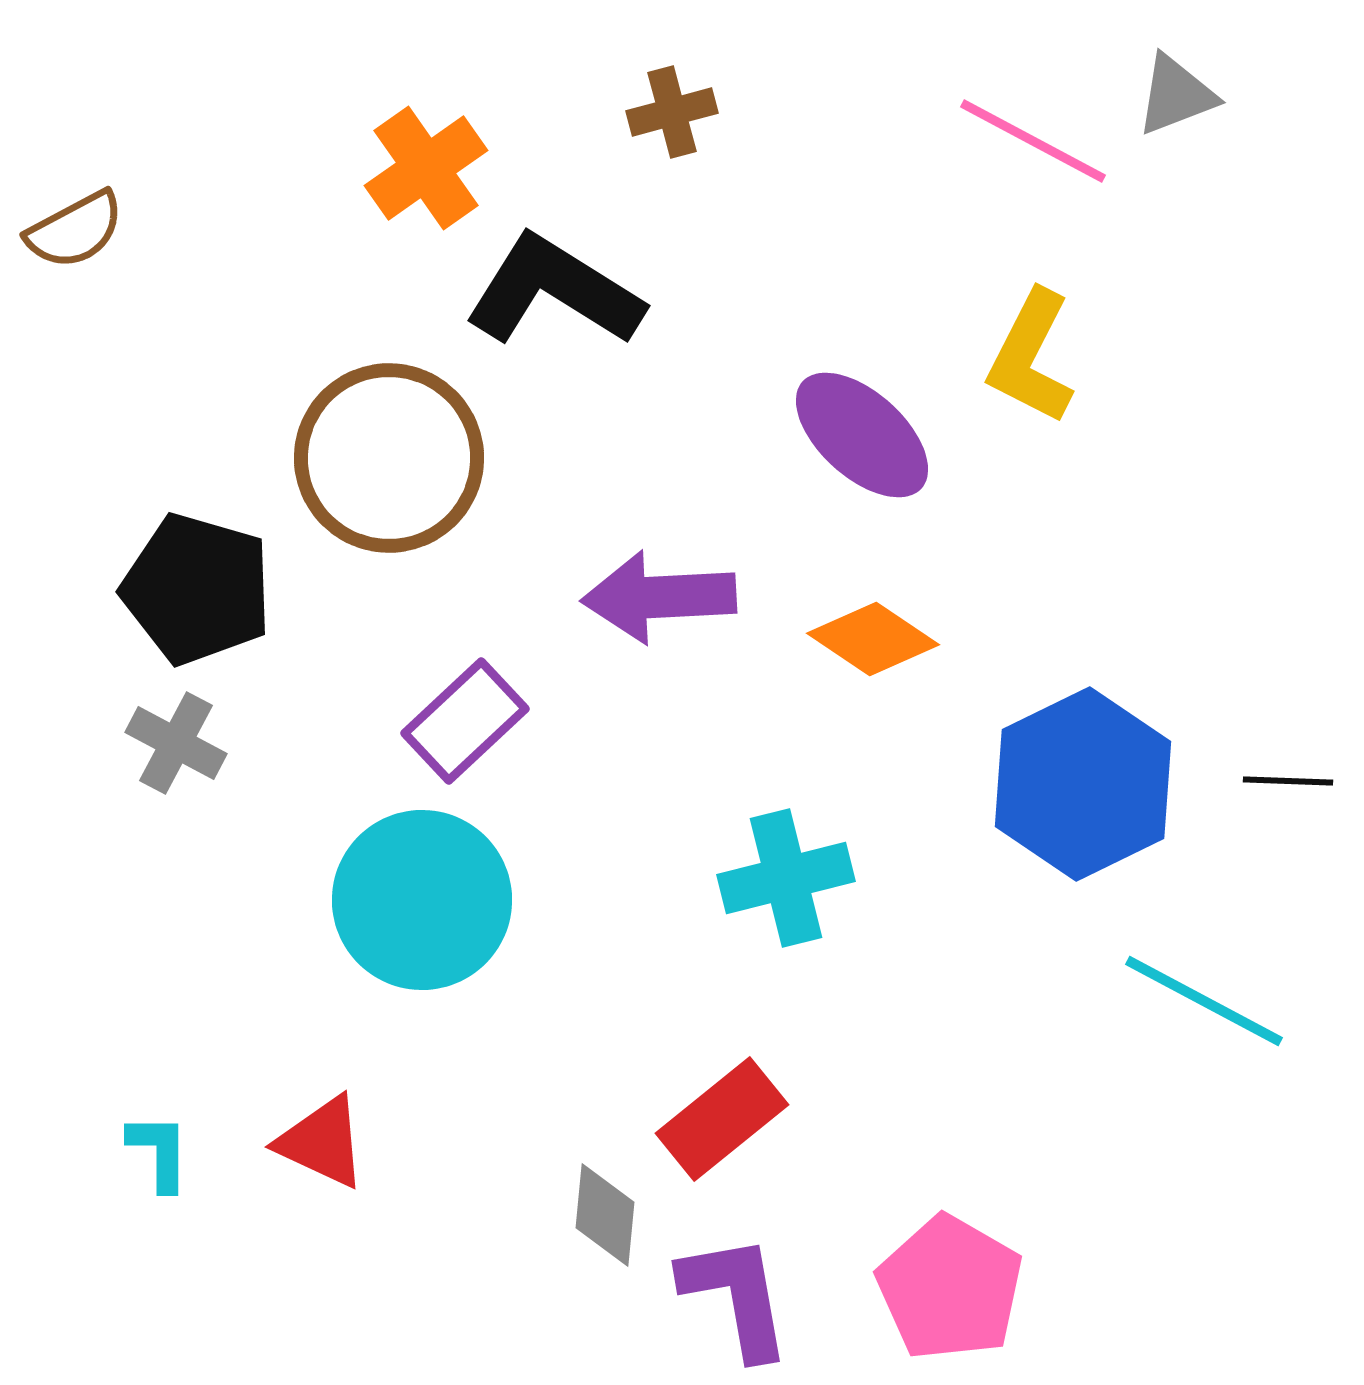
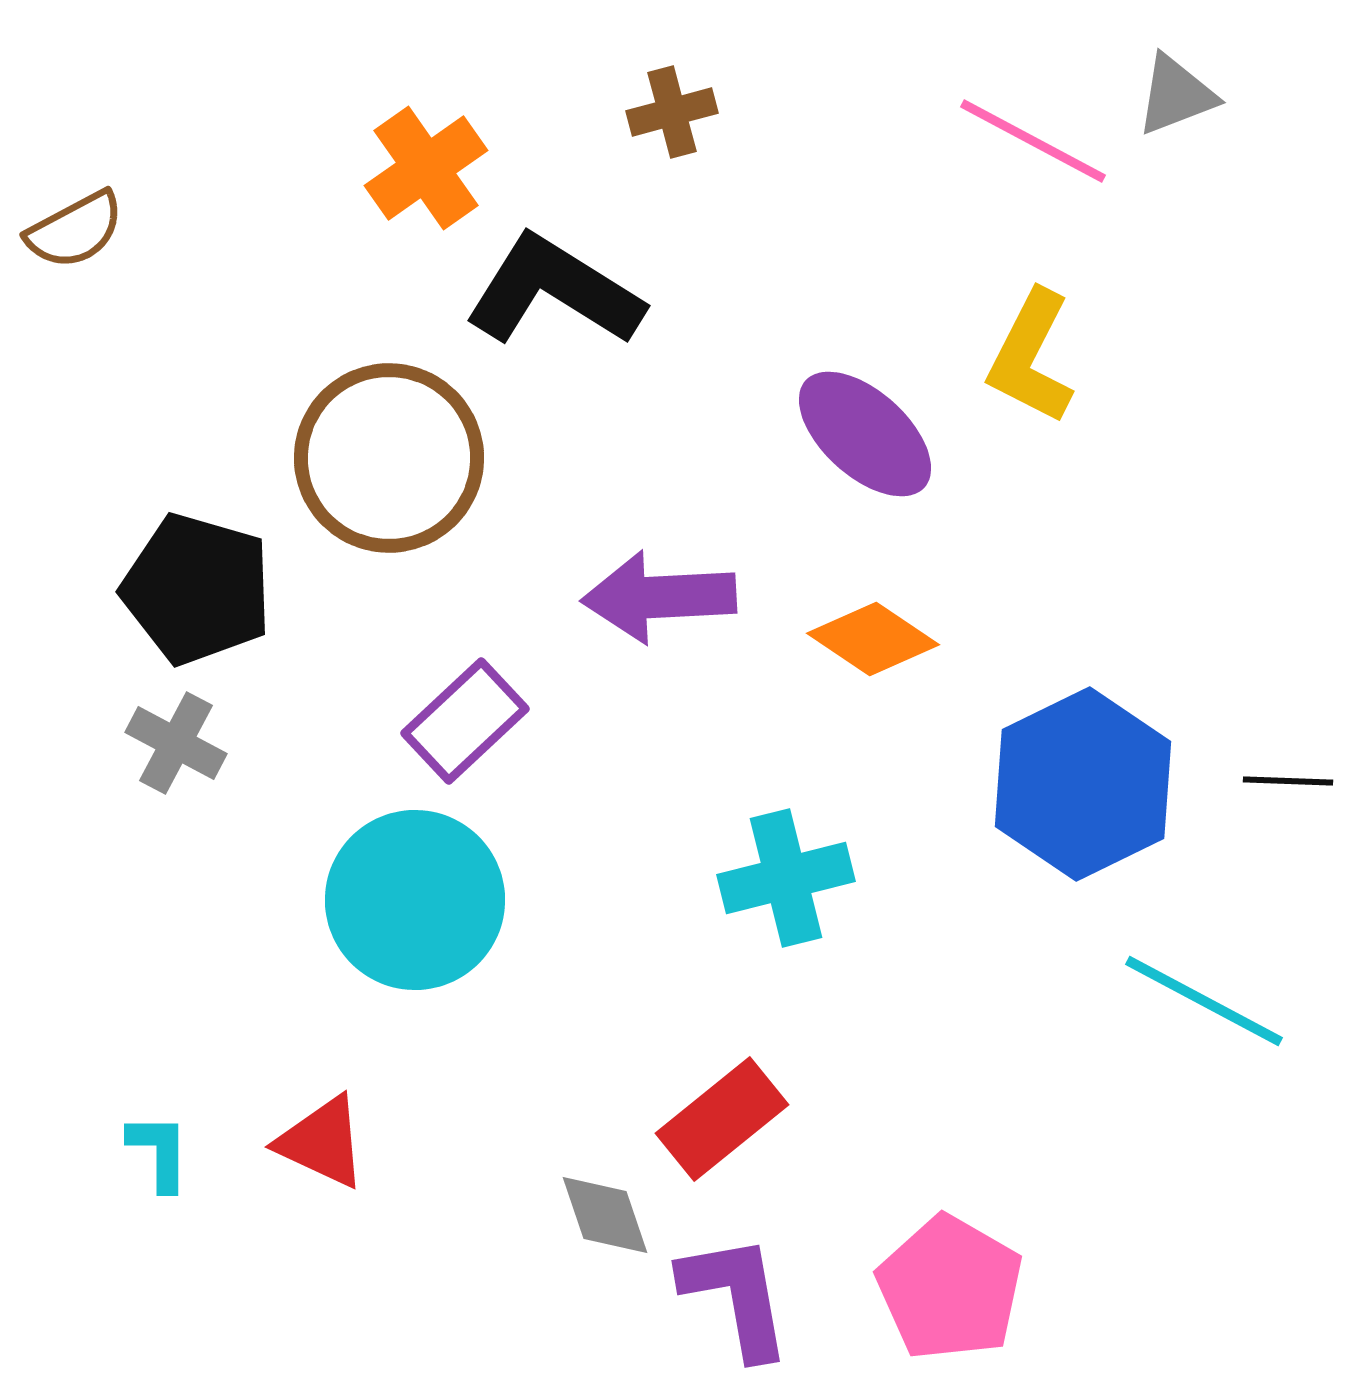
purple ellipse: moved 3 px right, 1 px up
cyan circle: moved 7 px left
gray diamond: rotated 24 degrees counterclockwise
